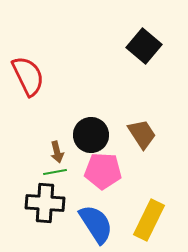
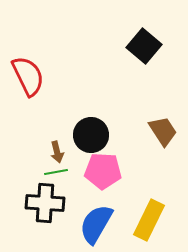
brown trapezoid: moved 21 px right, 3 px up
green line: moved 1 px right
blue semicircle: rotated 117 degrees counterclockwise
